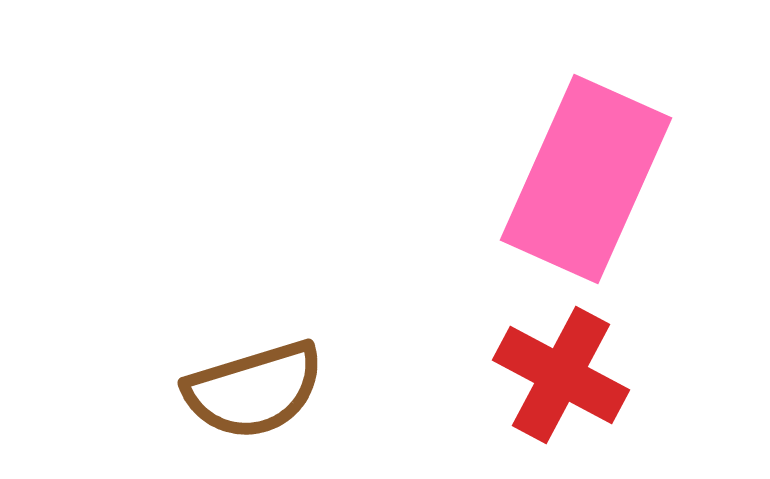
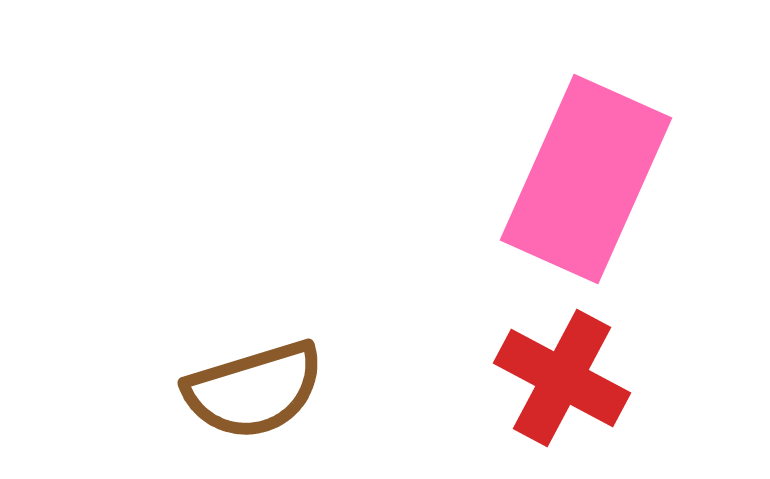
red cross: moved 1 px right, 3 px down
